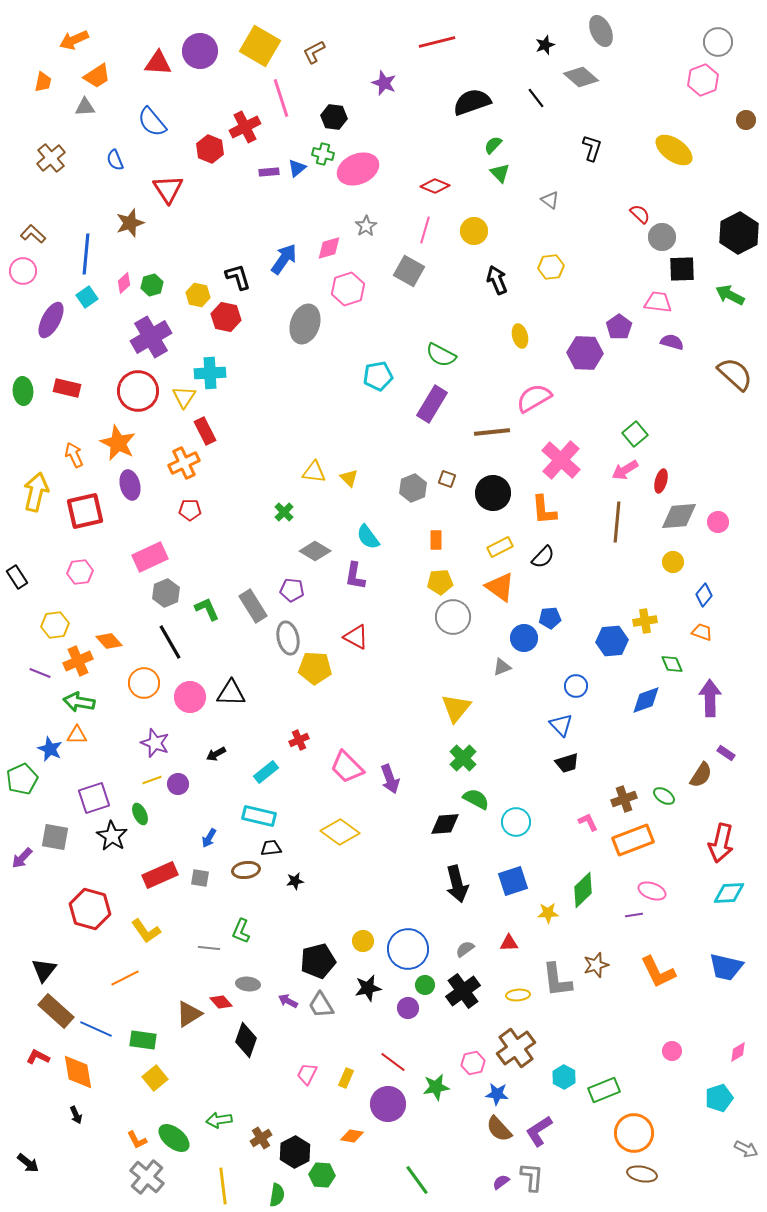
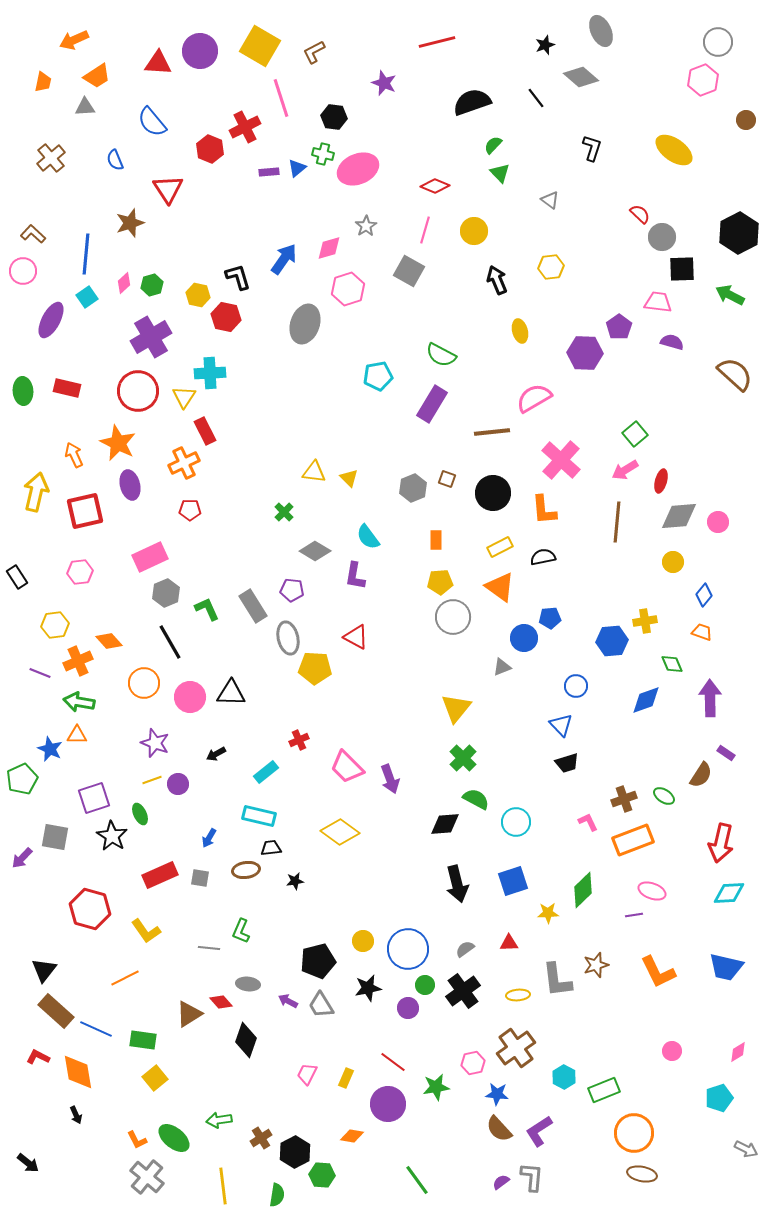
yellow ellipse at (520, 336): moved 5 px up
black semicircle at (543, 557): rotated 145 degrees counterclockwise
